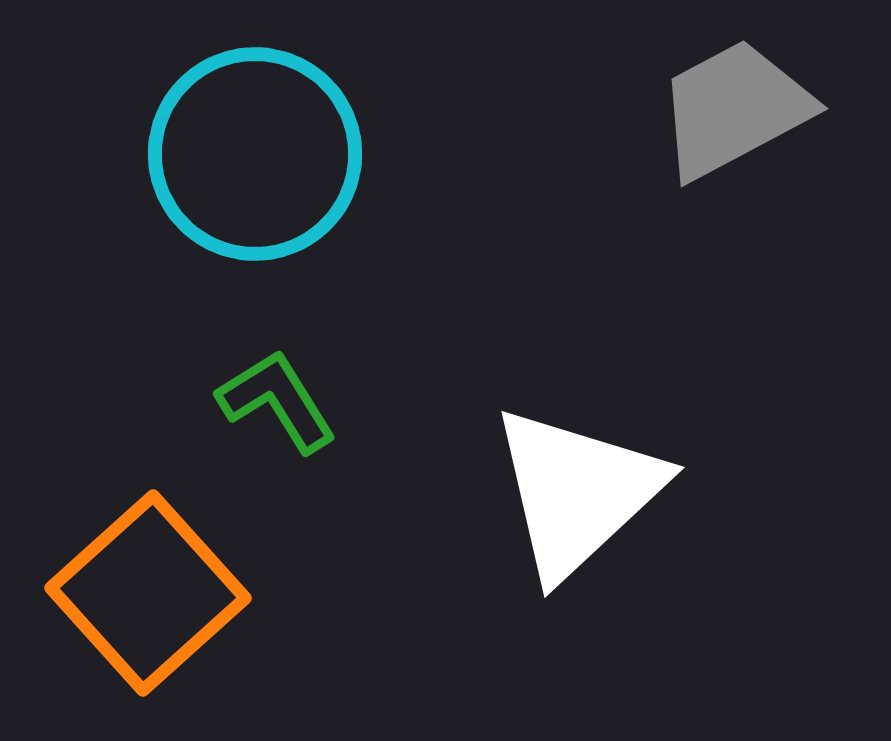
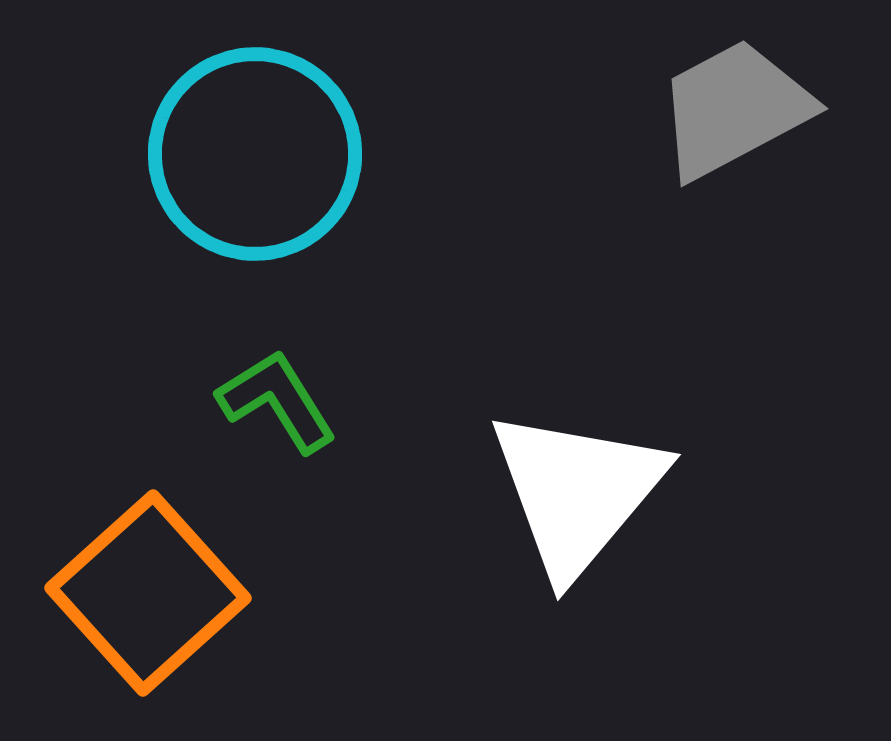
white triangle: rotated 7 degrees counterclockwise
